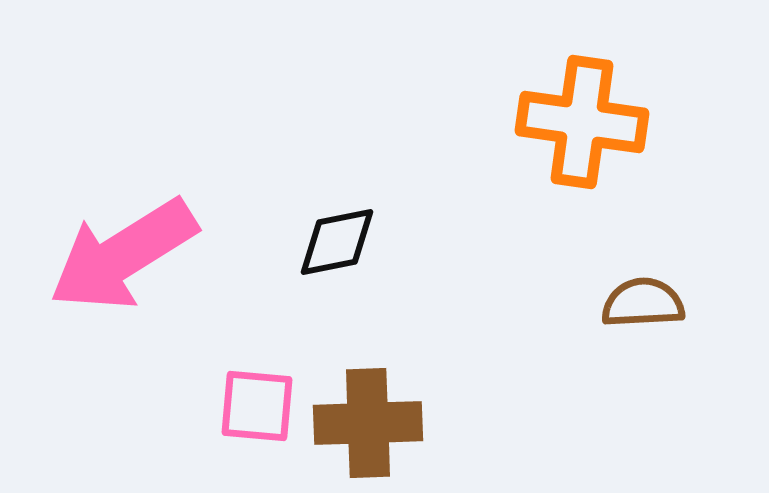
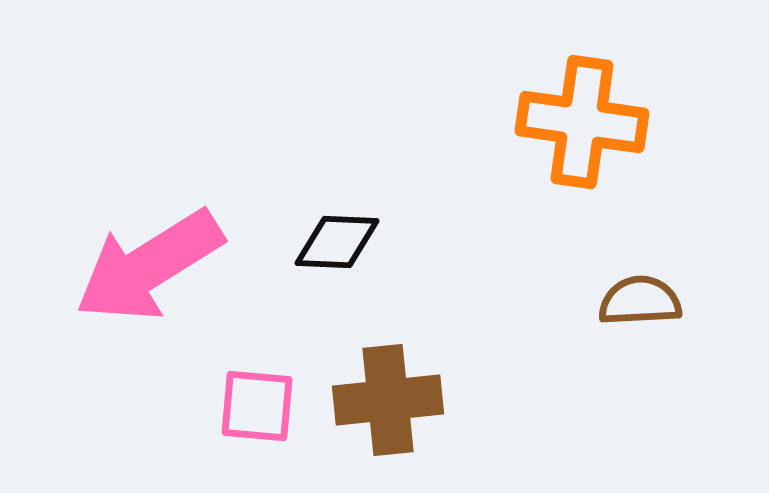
black diamond: rotated 14 degrees clockwise
pink arrow: moved 26 px right, 11 px down
brown semicircle: moved 3 px left, 2 px up
brown cross: moved 20 px right, 23 px up; rotated 4 degrees counterclockwise
